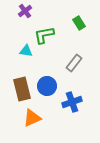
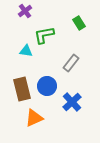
gray rectangle: moved 3 px left
blue cross: rotated 24 degrees counterclockwise
orange triangle: moved 2 px right
